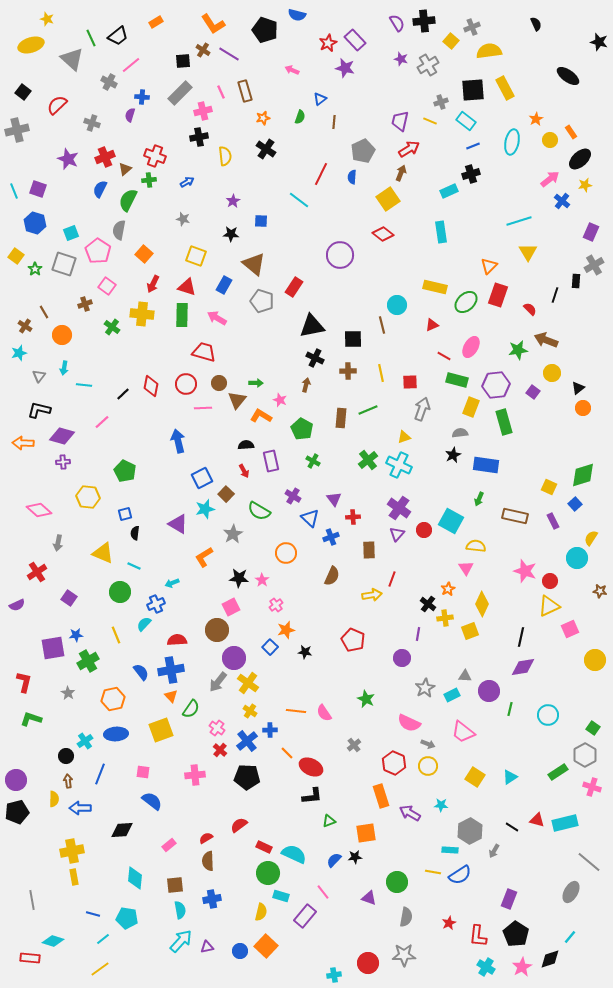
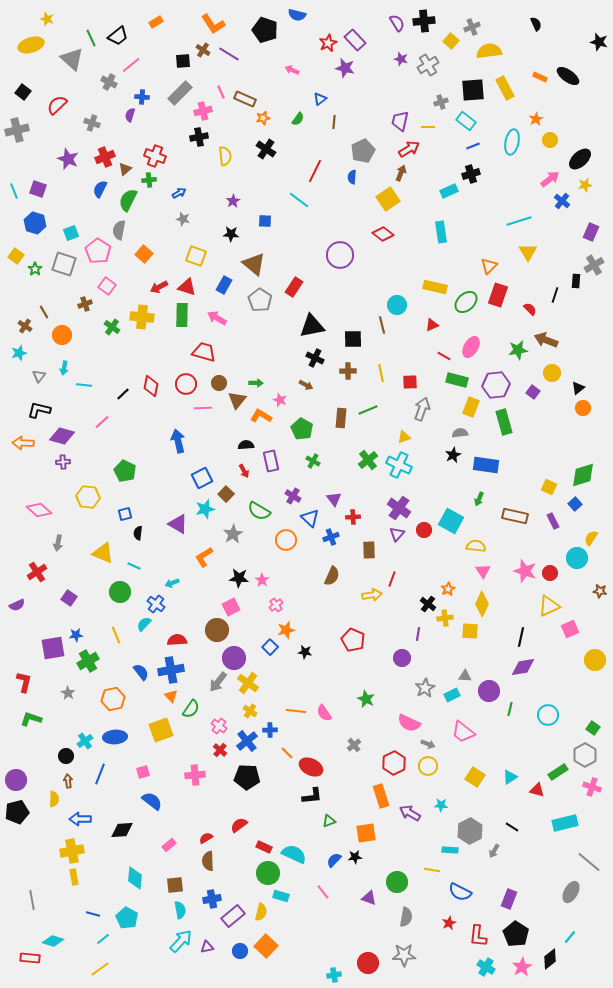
brown rectangle at (245, 91): moved 8 px down; rotated 50 degrees counterclockwise
green semicircle at (300, 117): moved 2 px left, 2 px down; rotated 16 degrees clockwise
yellow line at (430, 121): moved 2 px left, 6 px down; rotated 24 degrees counterclockwise
orange rectangle at (571, 132): moved 31 px left, 55 px up; rotated 32 degrees counterclockwise
red line at (321, 174): moved 6 px left, 3 px up
blue arrow at (187, 182): moved 8 px left, 11 px down
blue square at (261, 221): moved 4 px right
red arrow at (153, 284): moved 6 px right, 3 px down; rotated 36 degrees clockwise
gray pentagon at (262, 301): moved 2 px left, 1 px up; rotated 15 degrees clockwise
yellow cross at (142, 314): moved 3 px down
brown arrow at (306, 385): rotated 104 degrees clockwise
black semicircle at (135, 533): moved 3 px right
orange circle at (286, 553): moved 13 px up
pink triangle at (466, 568): moved 17 px right, 3 px down
red circle at (550, 581): moved 8 px up
blue cross at (156, 604): rotated 30 degrees counterclockwise
yellow square at (470, 631): rotated 24 degrees clockwise
pink cross at (217, 728): moved 2 px right, 2 px up
blue ellipse at (116, 734): moved 1 px left, 3 px down
red hexagon at (394, 763): rotated 10 degrees clockwise
pink square at (143, 772): rotated 24 degrees counterclockwise
blue arrow at (80, 808): moved 11 px down
red triangle at (537, 820): moved 30 px up
yellow line at (433, 872): moved 1 px left, 2 px up
blue semicircle at (460, 875): moved 17 px down; rotated 60 degrees clockwise
purple rectangle at (305, 916): moved 72 px left; rotated 10 degrees clockwise
cyan pentagon at (127, 918): rotated 20 degrees clockwise
black diamond at (550, 959): rotated 20 degrees counterclockwise
